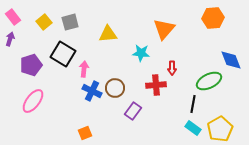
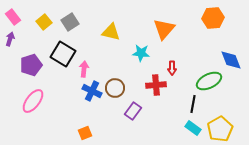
gray square: rotated 18 degrees counterclockwise
yellow triangle: moved 3 px right, 2 px up; rotated 18 degrees clockwise
